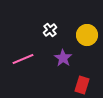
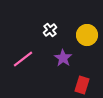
pink line: rotated 15 degrees counterclockwise
